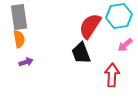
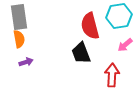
red semicircle: rotated 48 degrees counterclockwise
